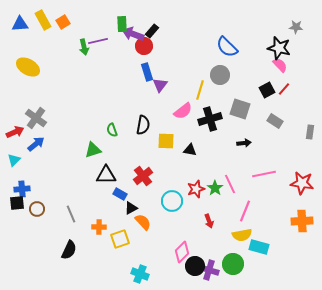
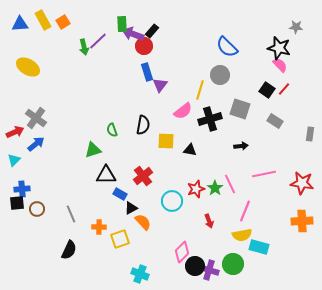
purple line at (98, 41): rotated 30 degrees counterclockwise
black square at (267, 90): rotated 28 degrees counterclockwise
gray rectangle at (310, 132): moved 2 px down
black arrow at (244, 143): moved 3 px left, 3 px down
